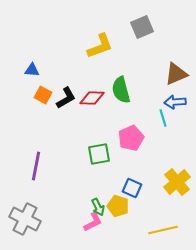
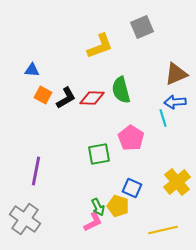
pink pentagon: rotated 15 degrees counterclockwise
purple line: moved 5 px down
gray cross: rotated 8 degrees clockwise
